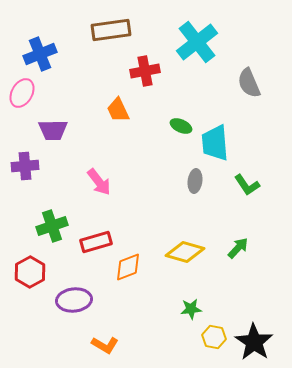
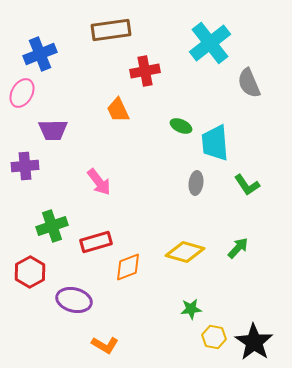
cyan cross: moved 13 px right, 1 px down
gray ellipse: moved 1 px right, 2 px down
purple ellipse: rotated 20 degrees clockwise
